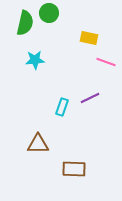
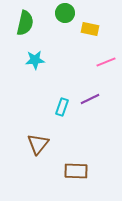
green circle: moved 16 px right
yellow rectangle: moved 1 px right, 9 px up
pink line: rotated 42 degrees counterclockwise
purple line: moved 1 px down
brown triangle: rotated 50 degrees counterclockwise
brown rectangle: moved 2 px right, 2 px down
